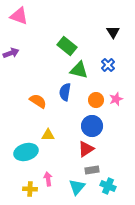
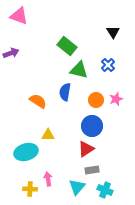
cyan cross: moved 3 px left, 4 px down
